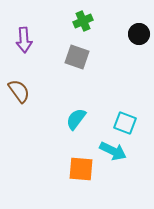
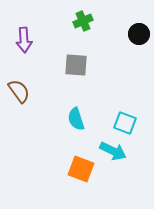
gray square: moved 1 px left, 8 px down; rotated 15 degrees counterclockwise
cyan semicircle: rotated 55 degrees counterclockwise
orange square: rotated 16 degrees clockwise
